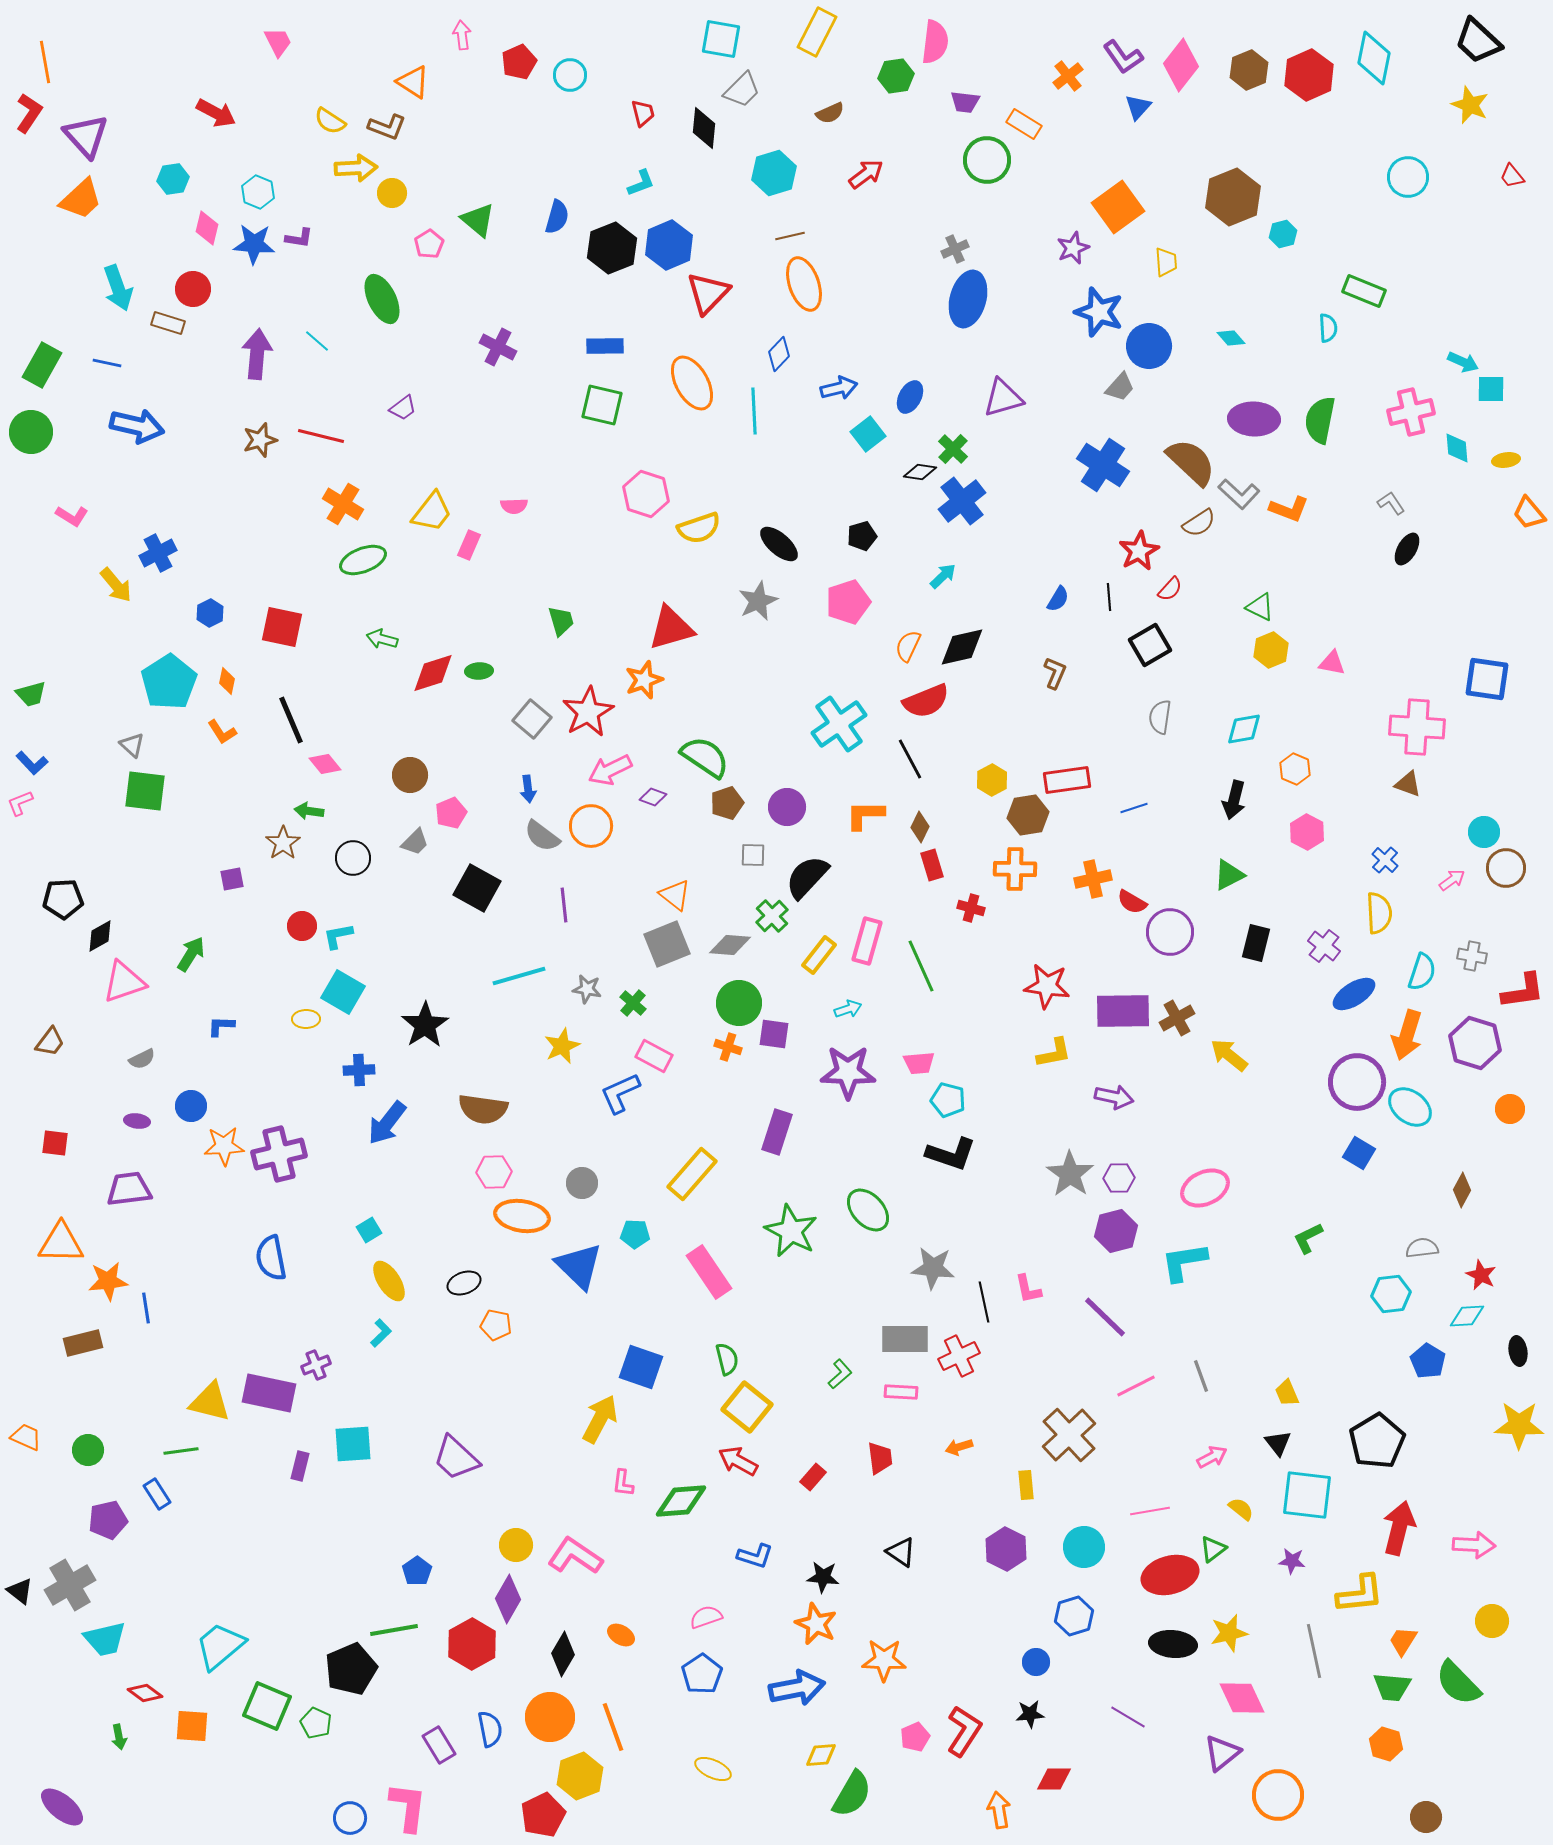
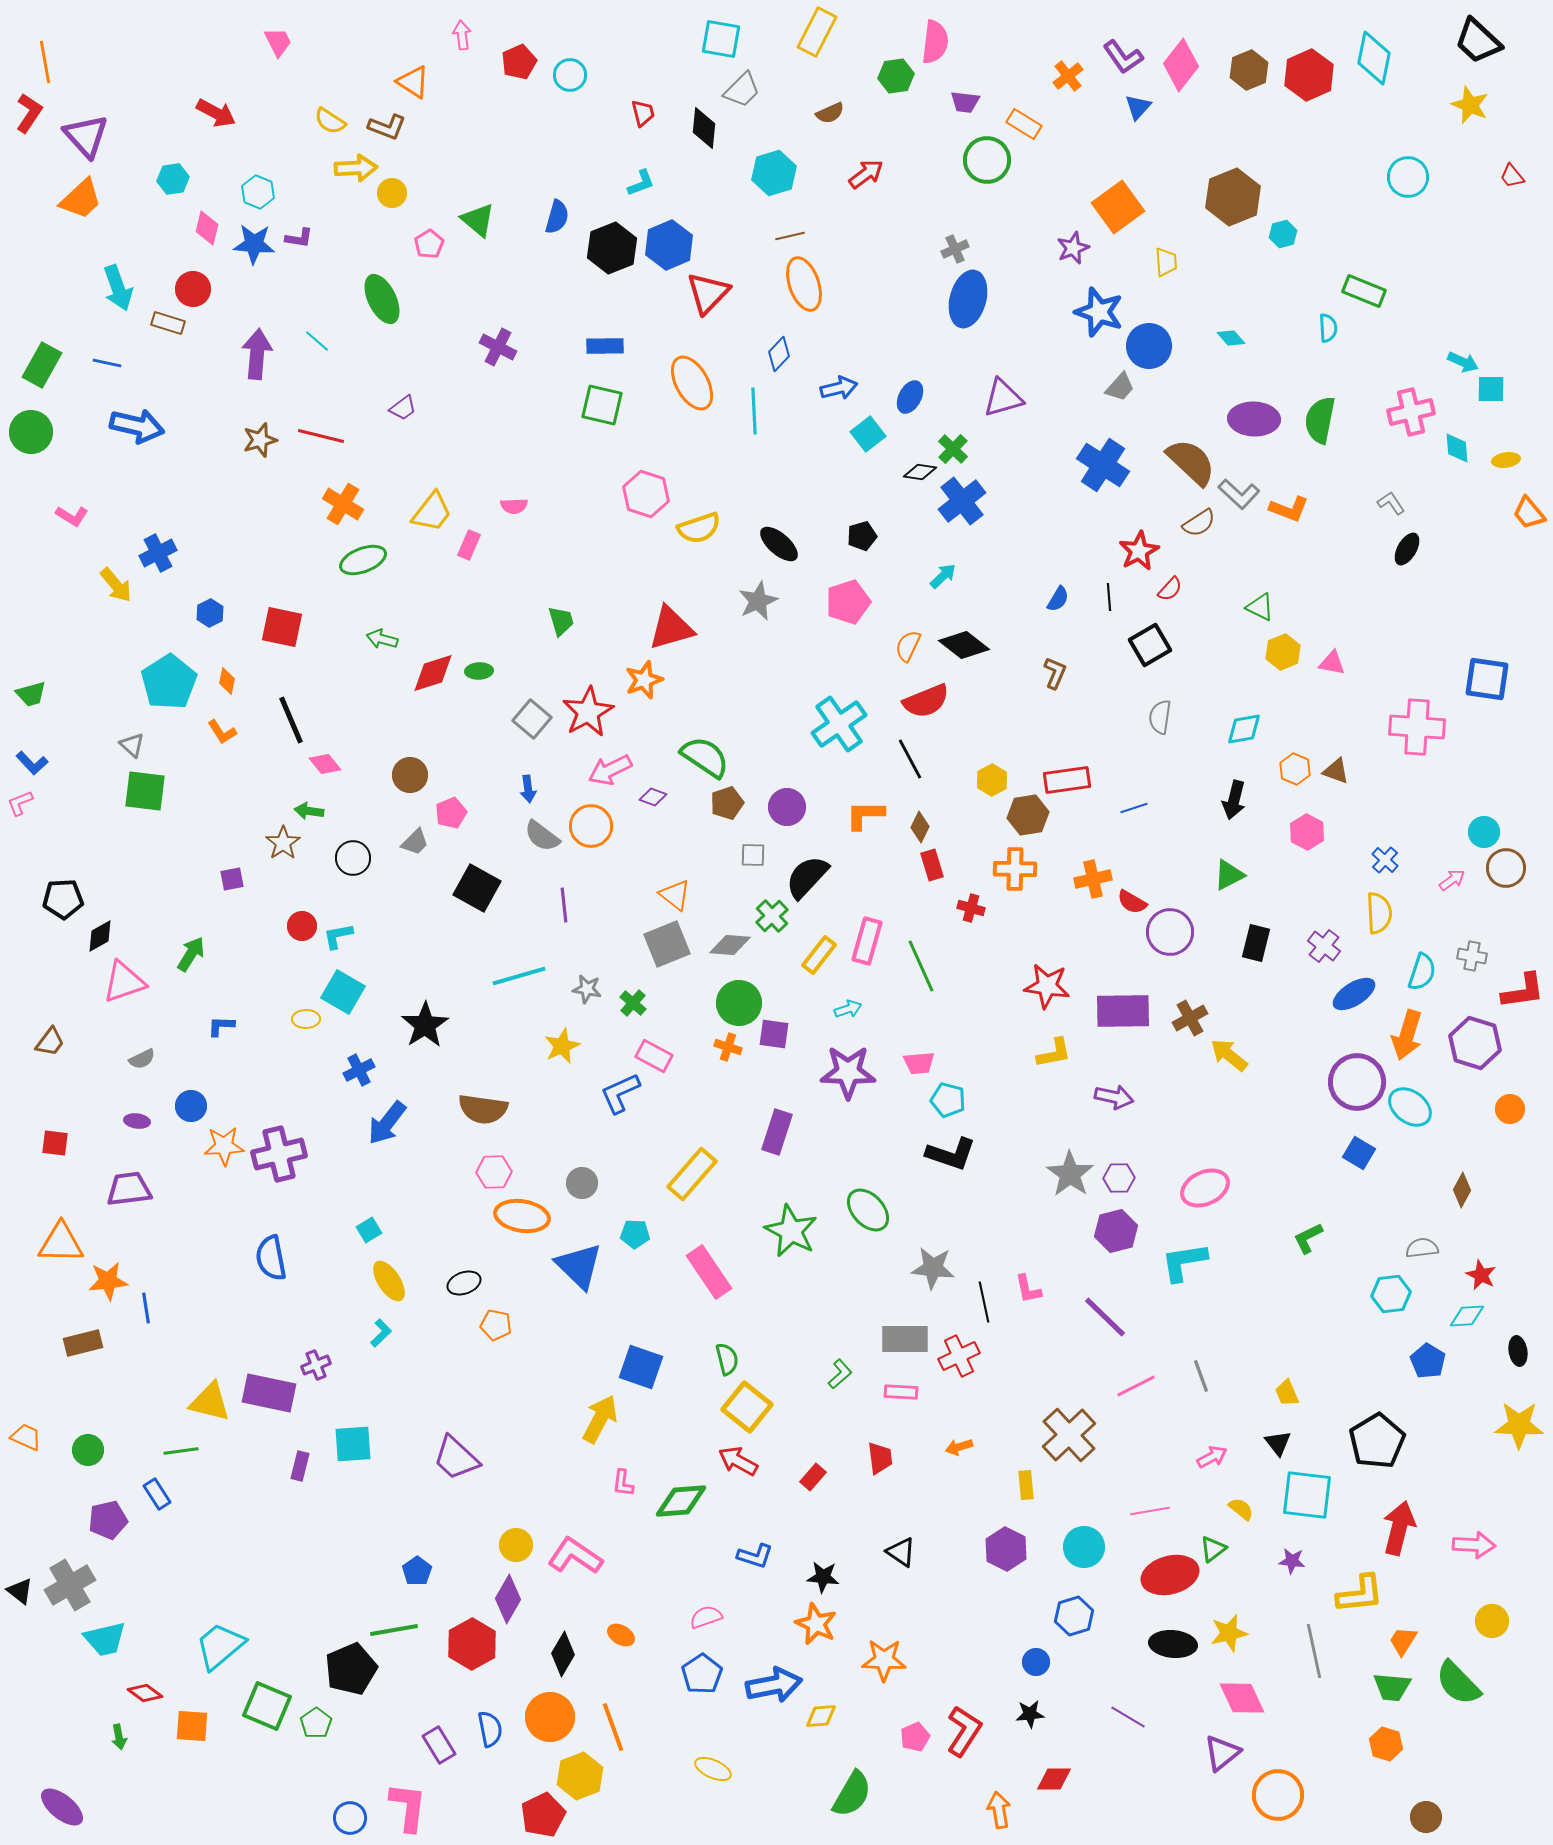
black diamond at (962, 647): moved 2 px right, 2 px up; rotated 51 degrees clockwise
yellow hexagon at (1271, 650): moved 12 px right, 2 px down
brown triangle at (1408, 784): moved 72 px left, 13 px up
brown cross at (1177, 1018): moved 13 px right
blue cross at (359, 1070): rotated 24 degrees counterclockwise
blue arrow at (797, 1688): moved 23 px left, 3 px up
green pentagon at (316, 1723): rotated 12 degrees clockwise
yellow diamond at (821, 1755): moved 39 px up
